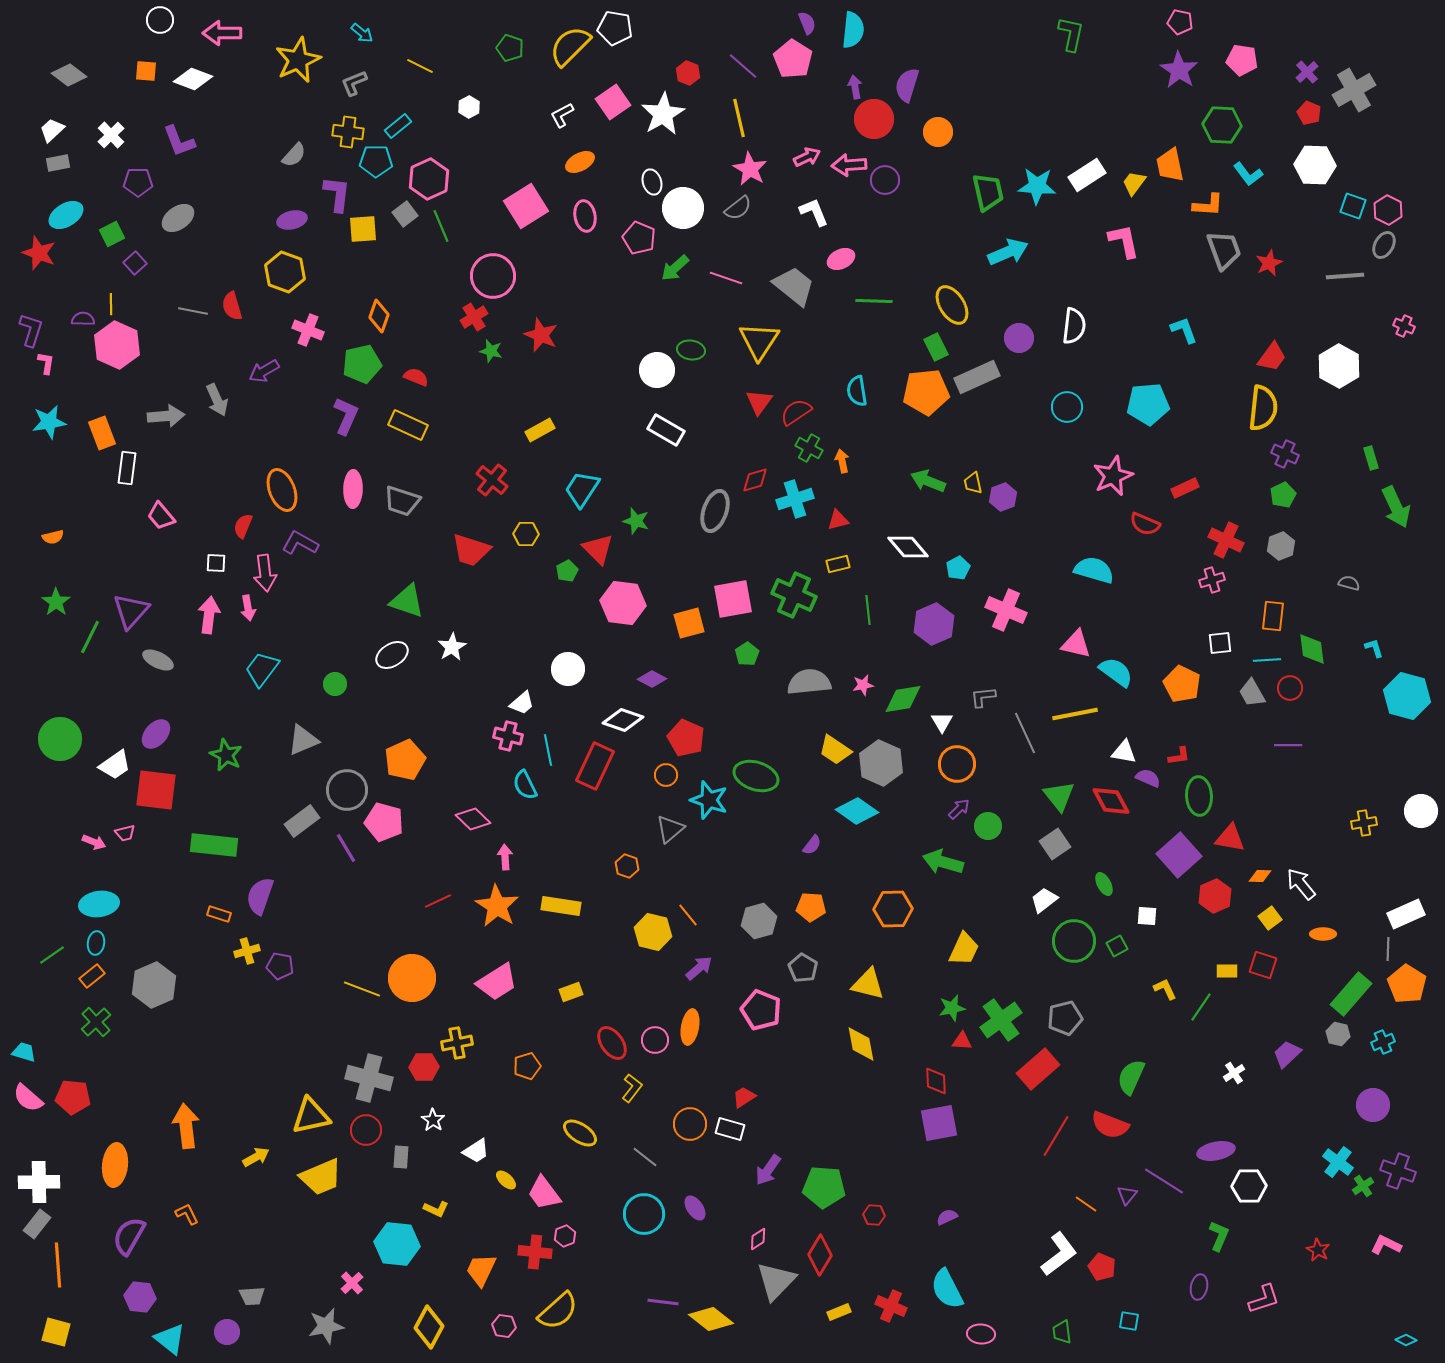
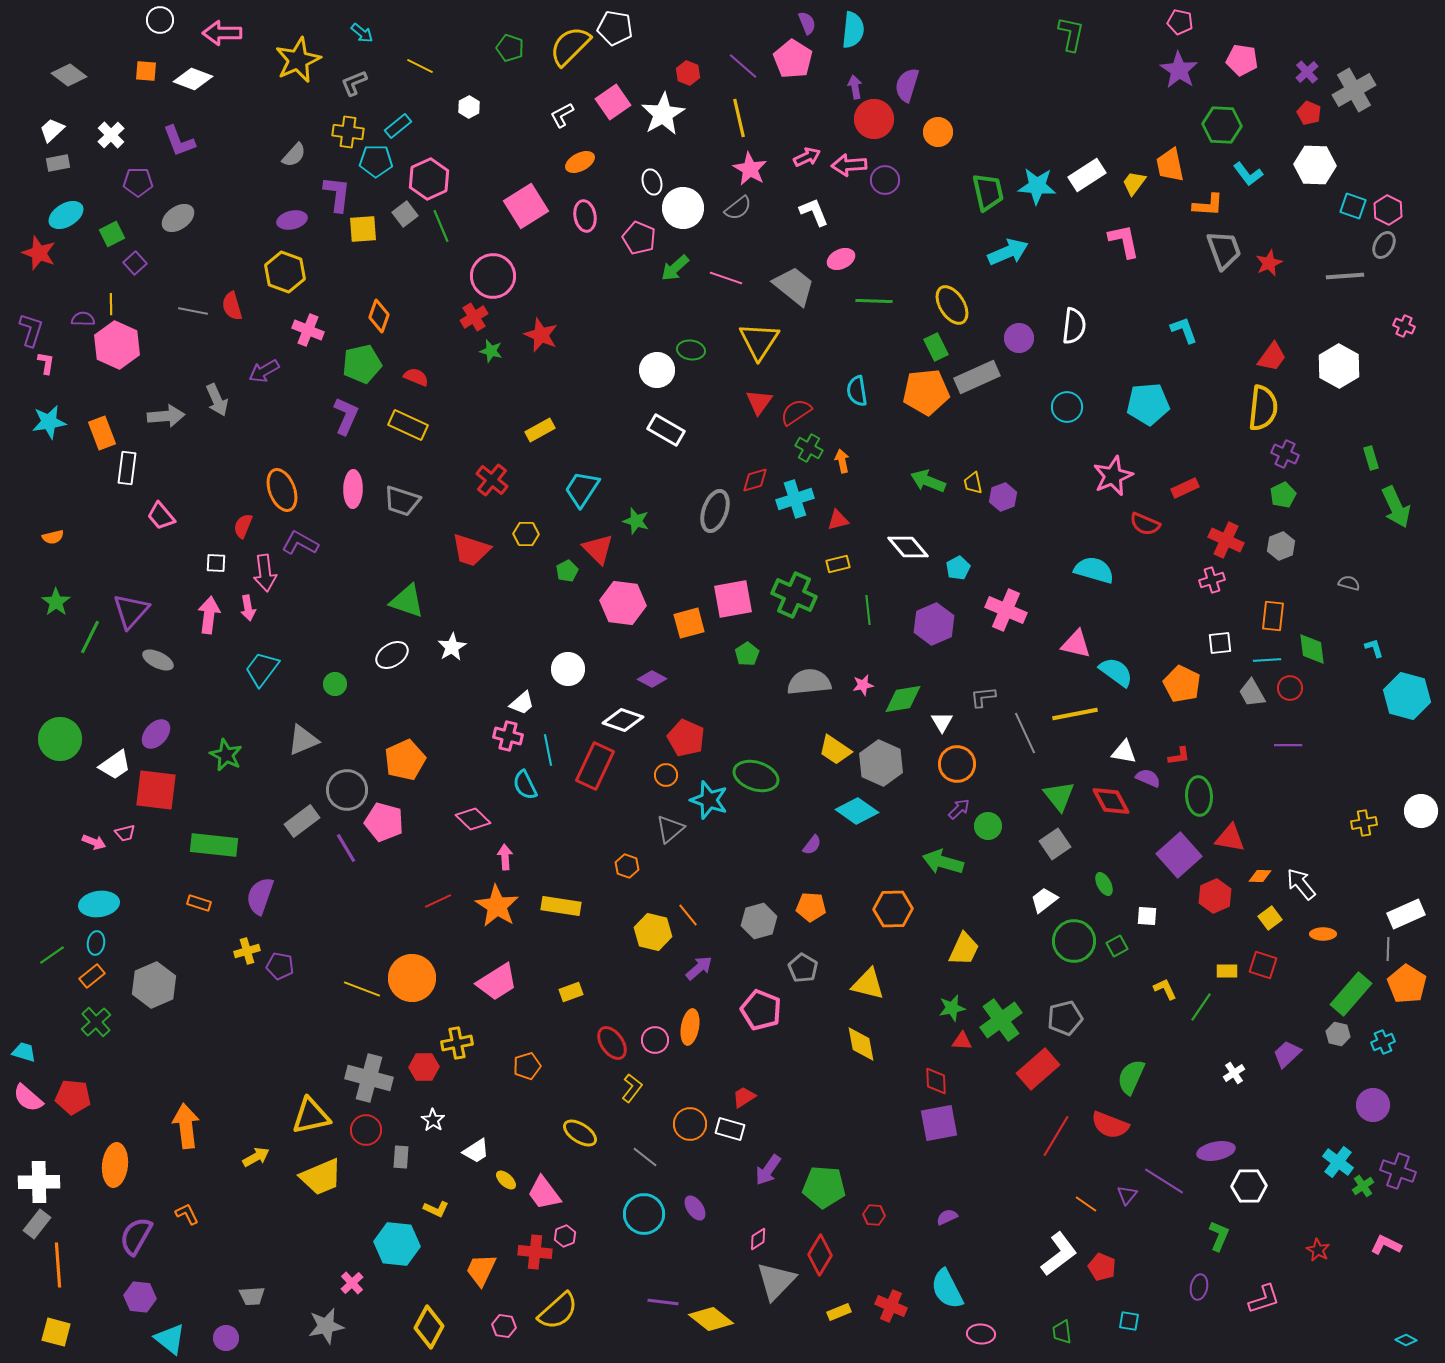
orange rectangle at (219, 914): moved 20 px left, 11 px up
purple semicircle at (129, 1236): moved 7 px right
purple circle at (227, 1332): moved 1 px left, 6 px down
